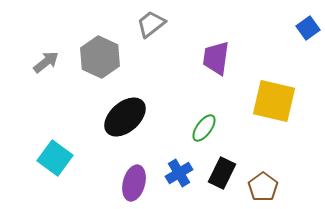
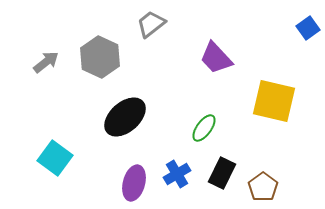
purple trapezoid: rotated 51 degrees counterclockwise
blue cross: moved 2 px left, 1 px down
